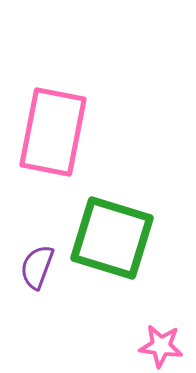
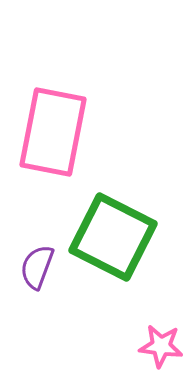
green square: moved 1 px right, 1 px up; rotated 10 degrees clockwise
